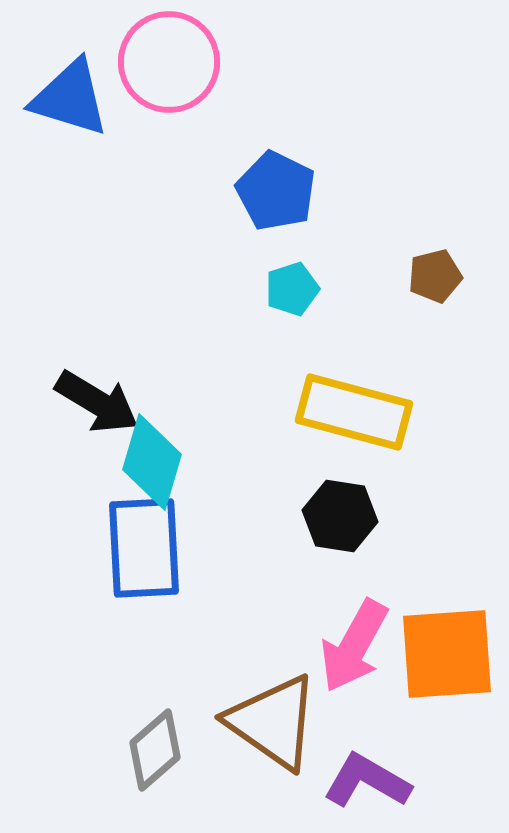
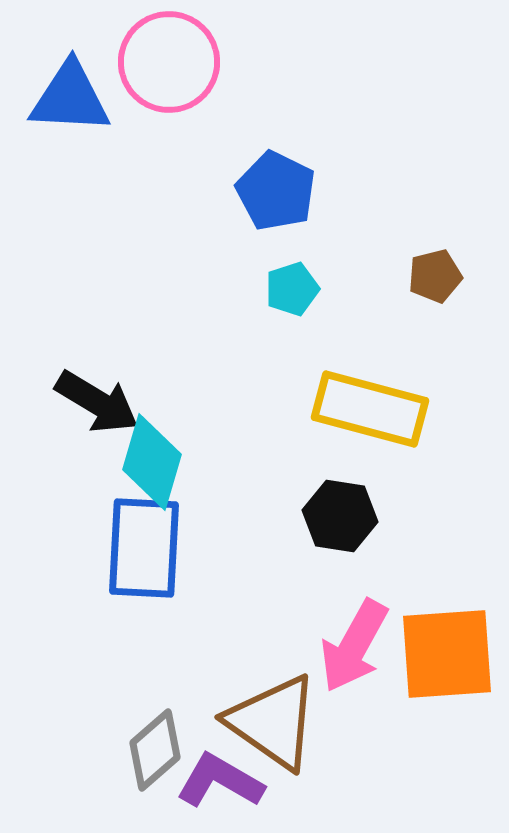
blue triangle: rotated 14 degrees counterclockwise
yellow rectangle: moved 16 px right, 3 px up
blue rectangle: rotated 6 degrees clockwise
purple L-shape: moved 147 px left
